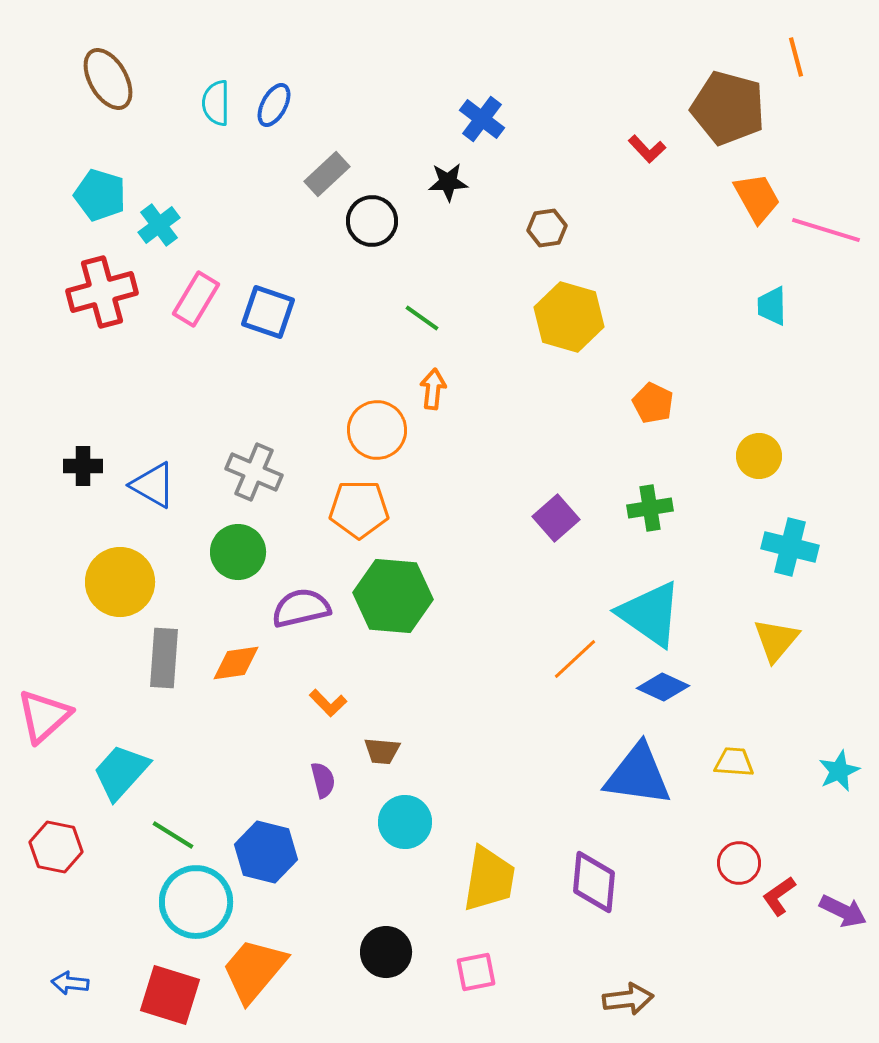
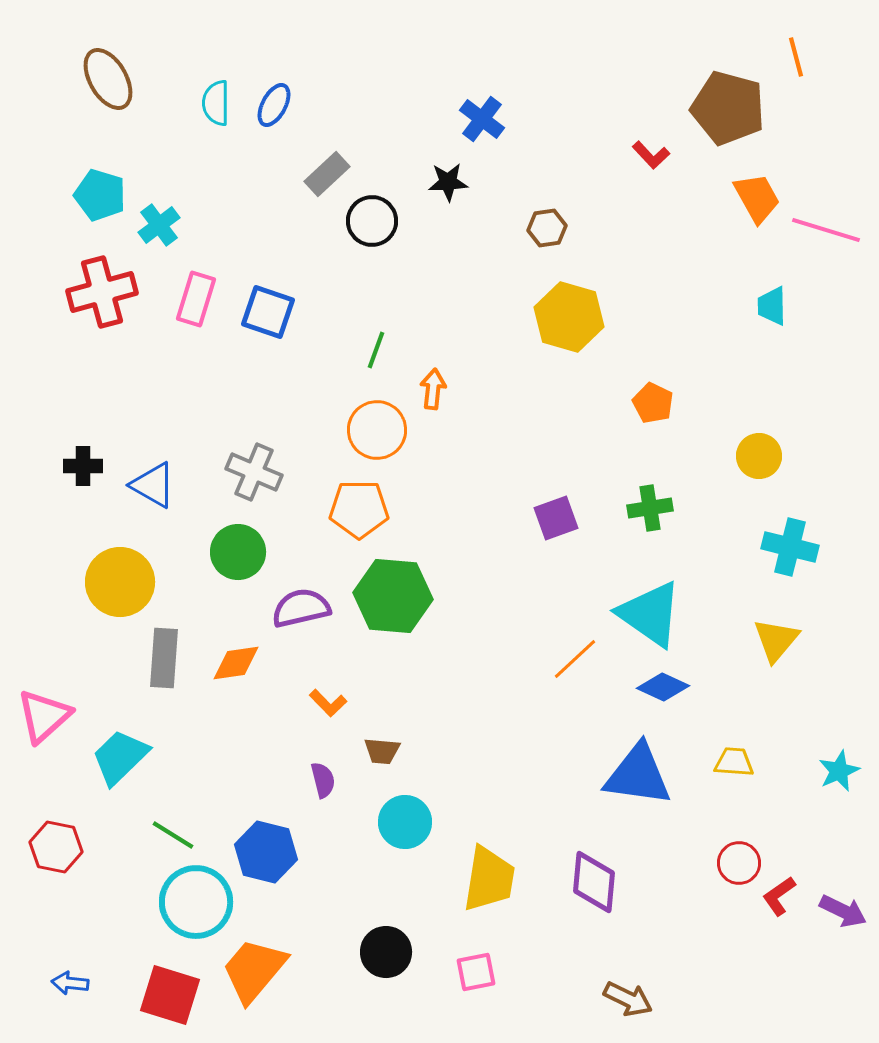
red L-shape at (647, 149): moved 4 px right, 6 px down
pink rectangle at (196, 299): rotated 14 degrees counterclockwise
green line at (422, 318): moved 46 px left, 32 px down; rotated 75 degrees clockwise
purple square at (556, 518): rotated 21 degrees clockwise
cyan trapezoid at (121, 772): moved 1 px left, 15 px up; rotated 4 degrees clockwise
brown arrow at (628, 999): rotated 33 degrees clockwise
